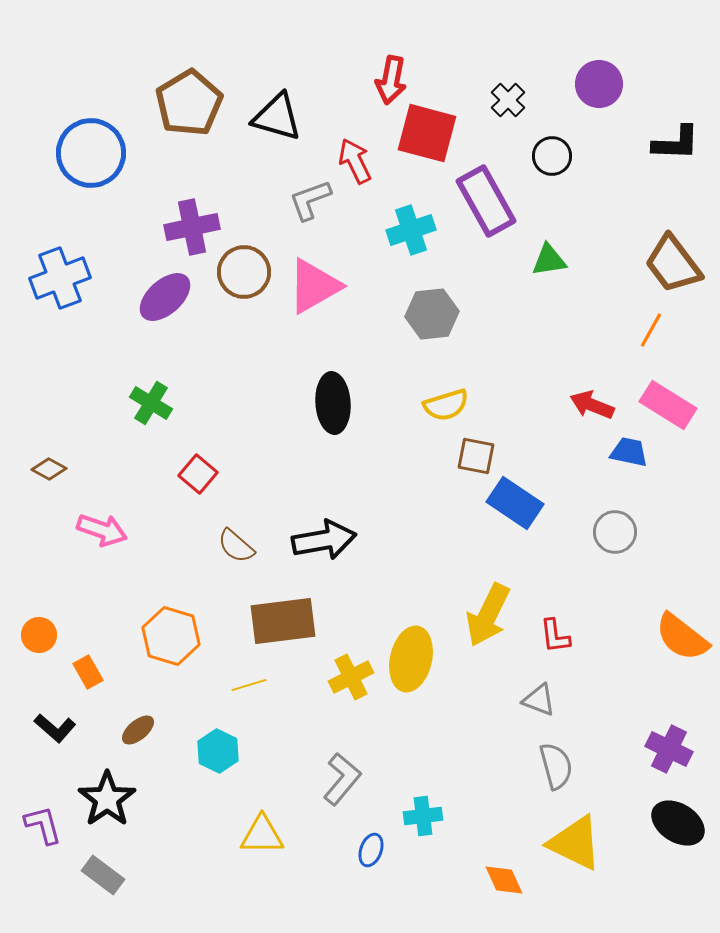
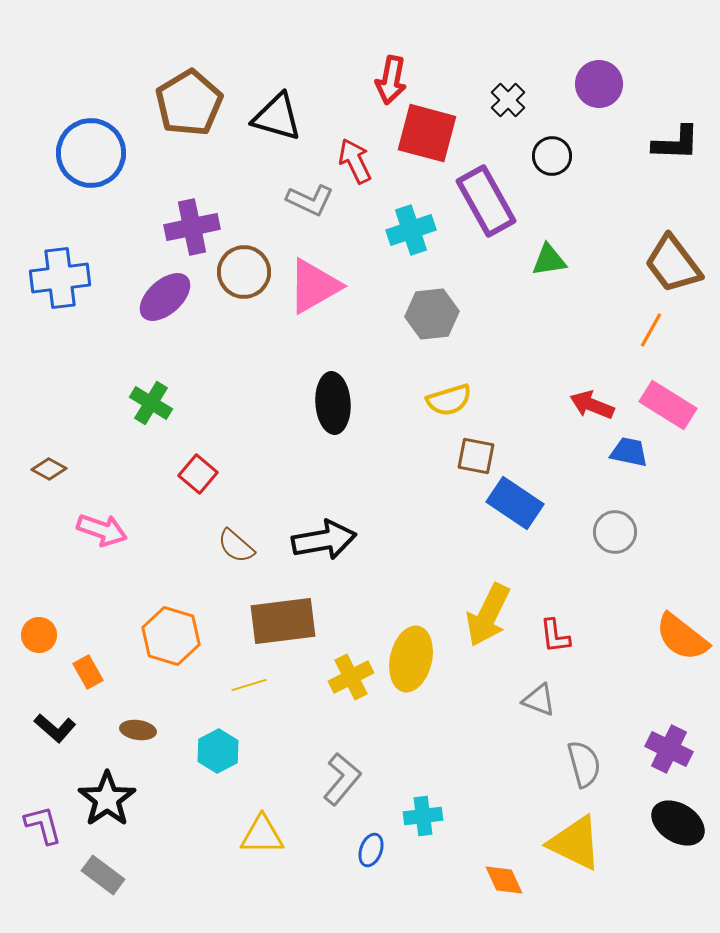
gray L-shape at (310, 200): rotated 135 degrees counterclockwise
blue cross at (60, 278): rotated 14 degrees clockwise
yellow semicircle at (446, 405): moved 3 px right, 5 px up
brown ellipse at (138, 730): rotated 48 degrees clockwise
cyan hexagon at (218, 751): rotated 6 degrees clockwise
gray semicircle at (556, 766): moved 28 px right, 2 px up
